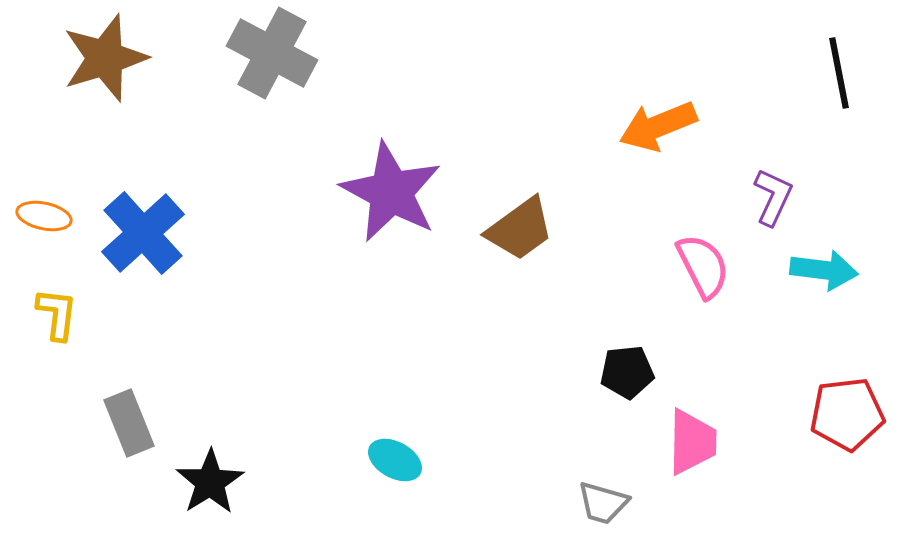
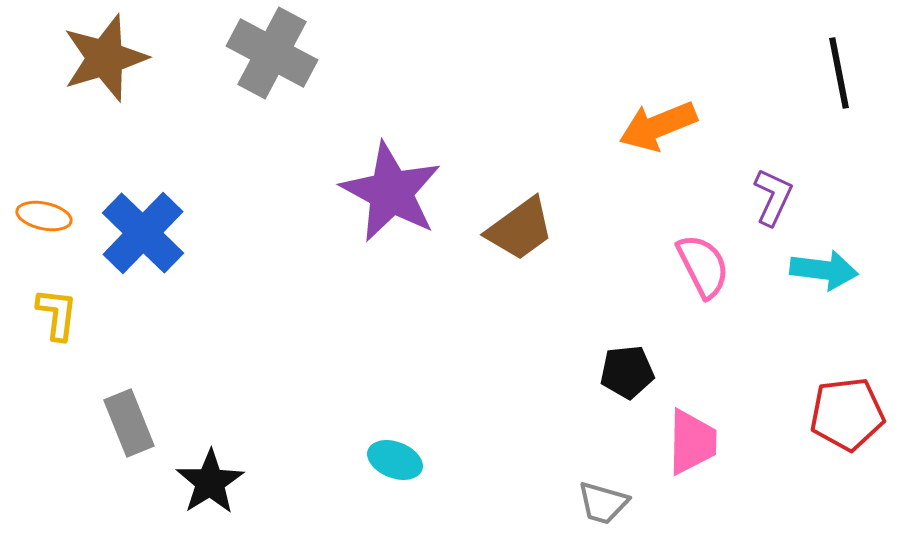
blue cross: rotated 4 degrees counterclockwise
cyan ellipse: rotated 8 degrees counterclockwise
